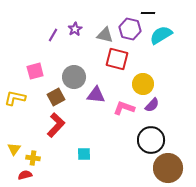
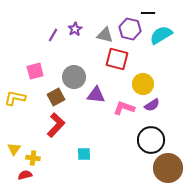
purple semicircle: rotated 14 degrees clockwise
